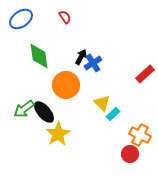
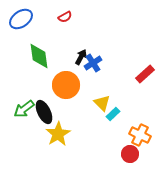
red semicircle: rotated 96 degrees clockwise
black ellipse: rotated 15 degrees clockwise
